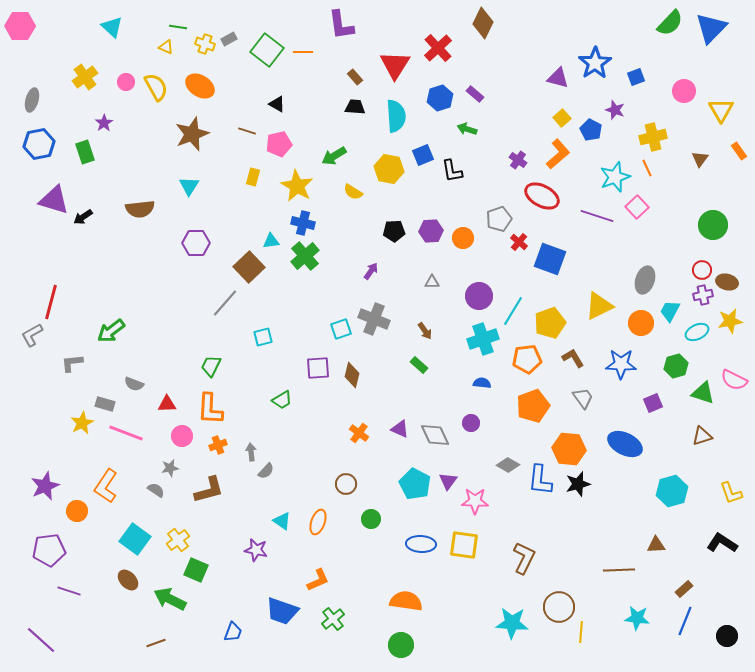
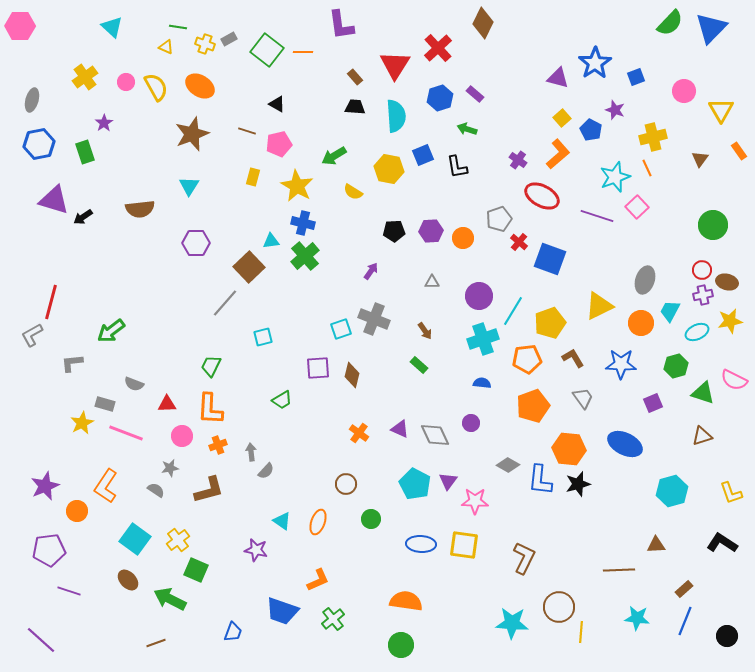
black L-shape at (452, 171): moved 5 px right, 4 px up
